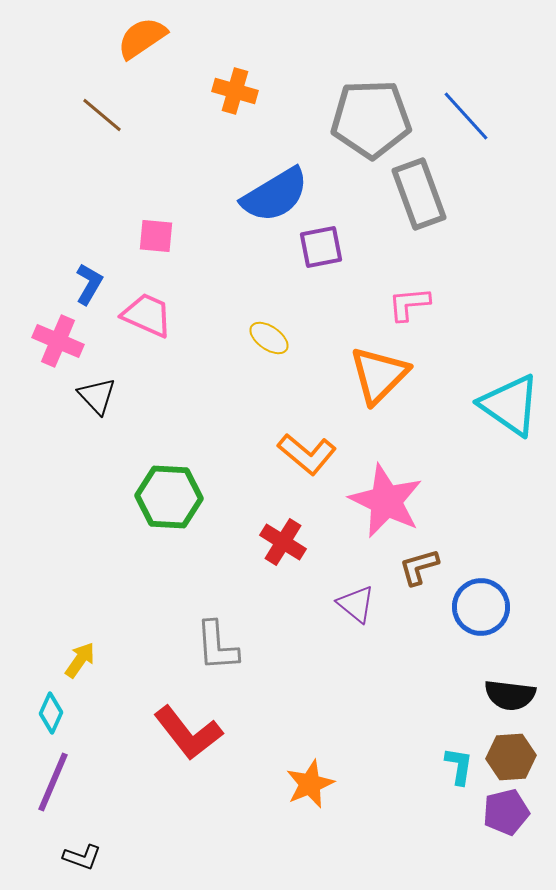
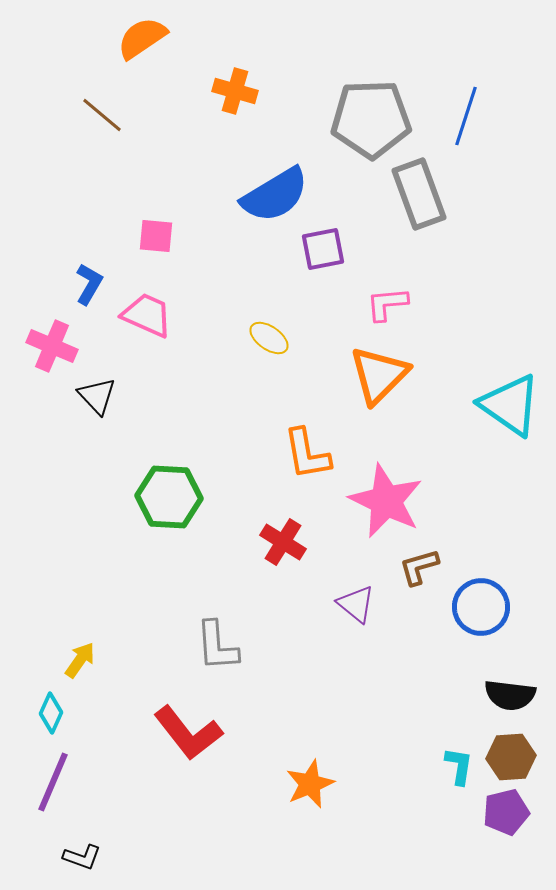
blue line: rotated 60 degrees clockwise
purple square: moved 2 px right, 2 px down
pink L-shape: moved 22 px left
pink cross: moved 6 px left, 5 px down
orange L-shape: rotated 40 degrees clockwise
